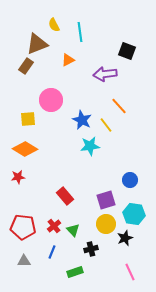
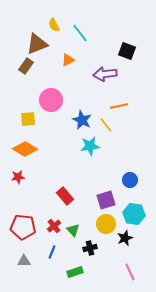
cyan line: moved 1 px down; rotated 30 degrees counterclockwise
orange line: rotated 60 degrees counterclockwise
black cross: moved 1 px left, 1 px up
